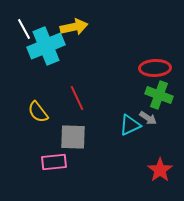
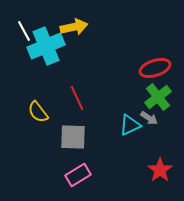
white line: moved 2 px down
red ellipse: rotated 16 degrees counterclockwise
green cross: moved 1 px left, 2 px down; rotated 32 degrees clockwise
gray arrow: moved 1 px right
pink rectangle: moved 24 px right, 13 px down; rotated 25 degrees counterclockwise
